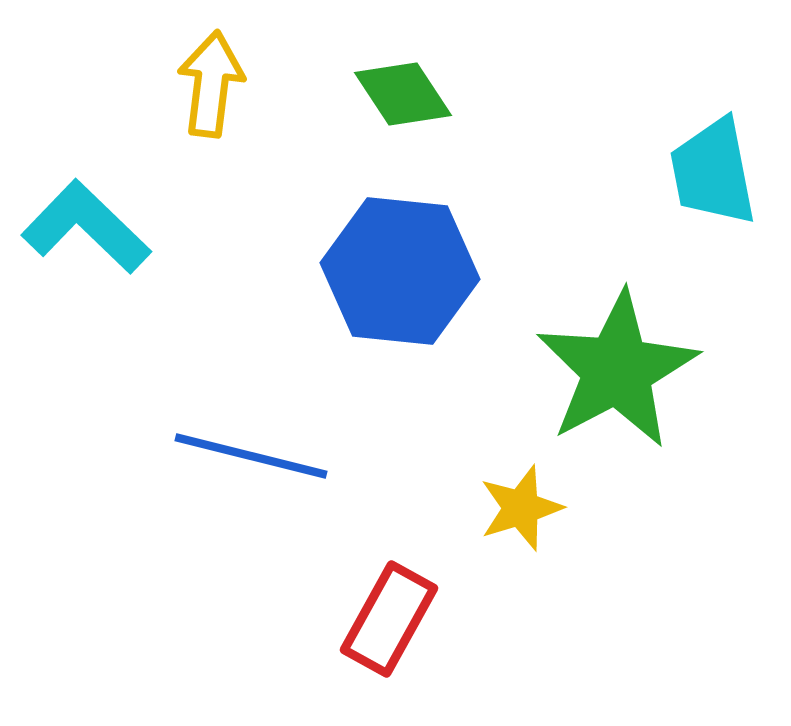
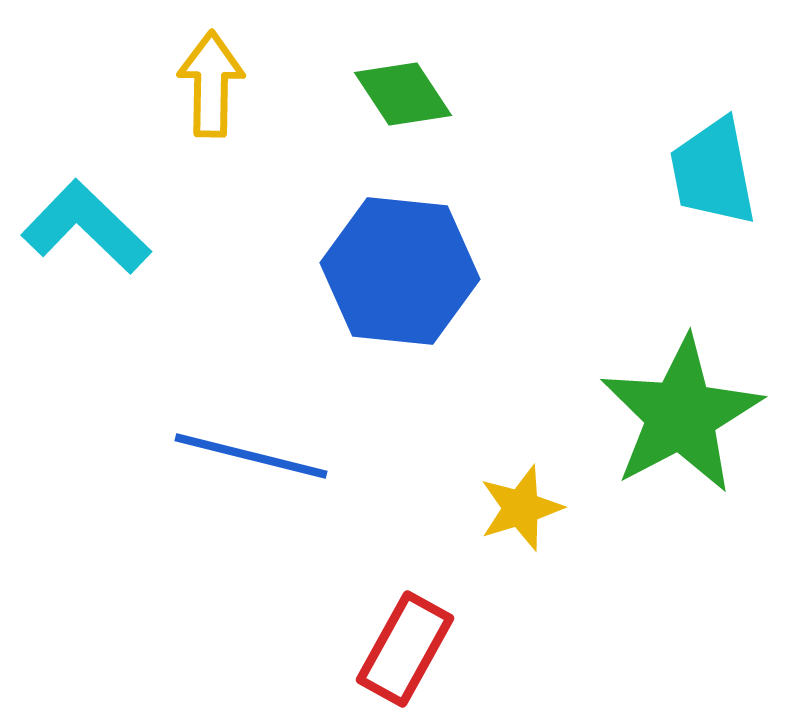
yellow arrow: rotated 6 degrees counterclockwise
green star: moved 64 px right, 45 px down
red rectangle: moved 16 px right, 30 px down
